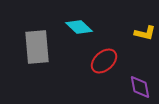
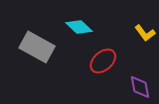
yellow L-shape: rotated 40 degrees clockwise
gray rectangle: rotated 56 degrees counterclockwise
red ellipse: moved 1 px left
